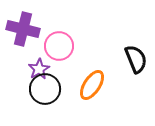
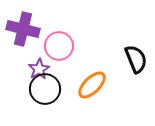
orange ellipse: rotated 12 degrees clockwise
